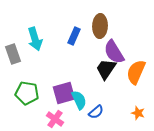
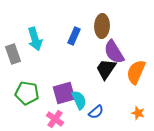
brown ellipse: moved 2 px right
